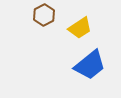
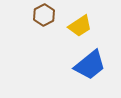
yellow trapezoid: moved 2 px up
